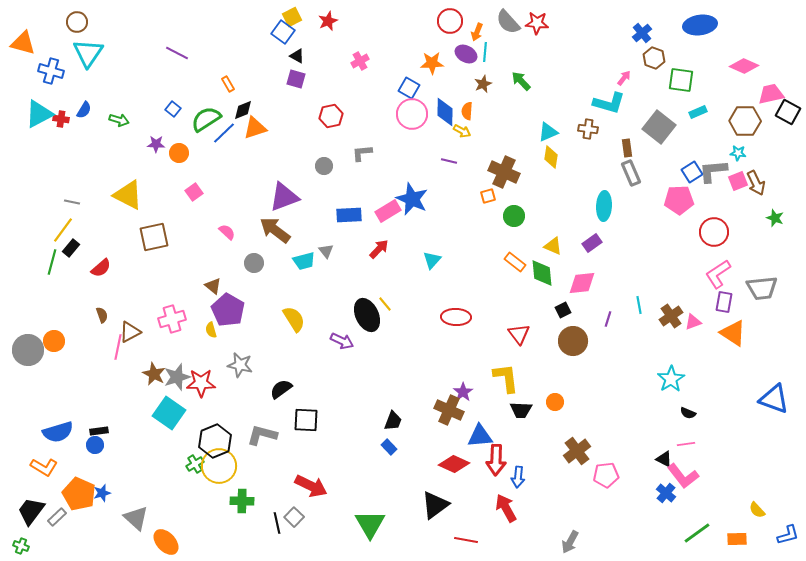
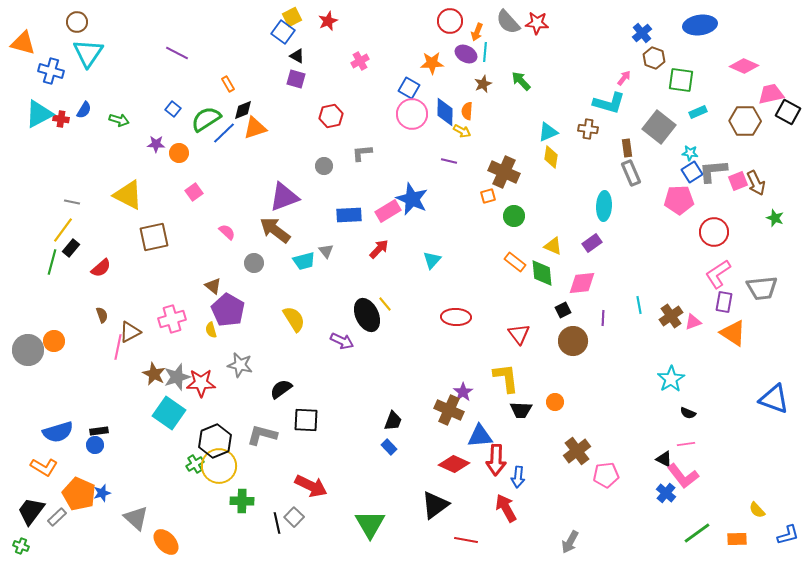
cyan star at (738, 153): moved 48 px left
purple line at (608, 319): moved 5 px left, 1 px up; rotated 14 degrees counterclockwise
